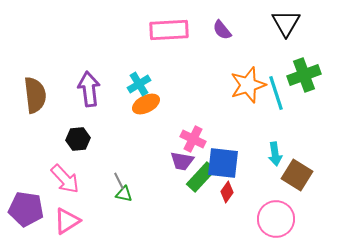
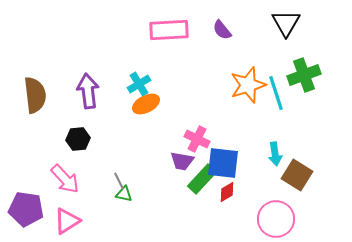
purple arrow: moved 1 px left, 2 px down
pink cross: moved 4 px right
green rectangle: moved 1 px right, 2 px down
red diamond: rotated 25 degrees clockwise
